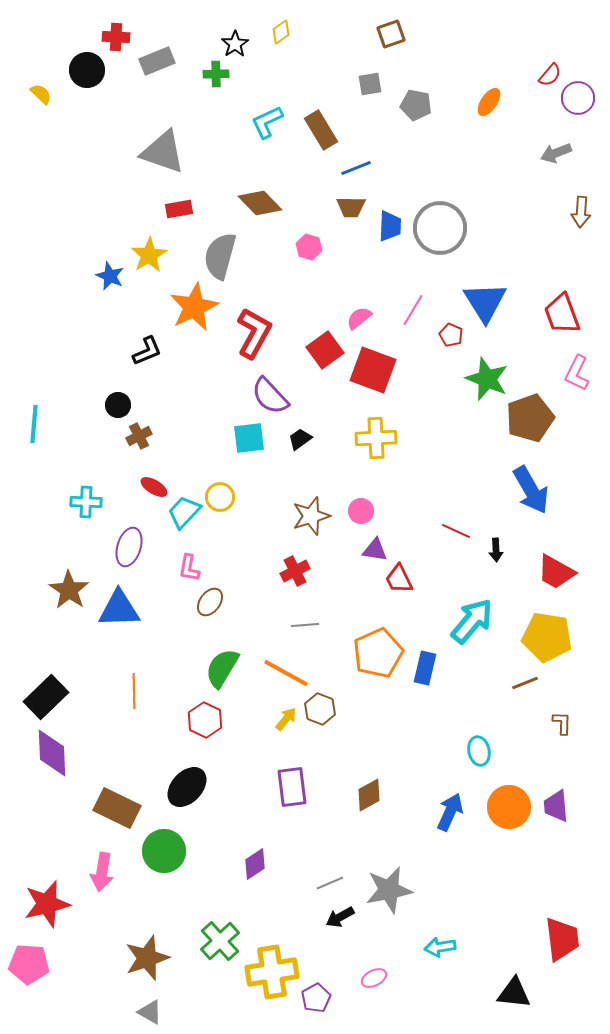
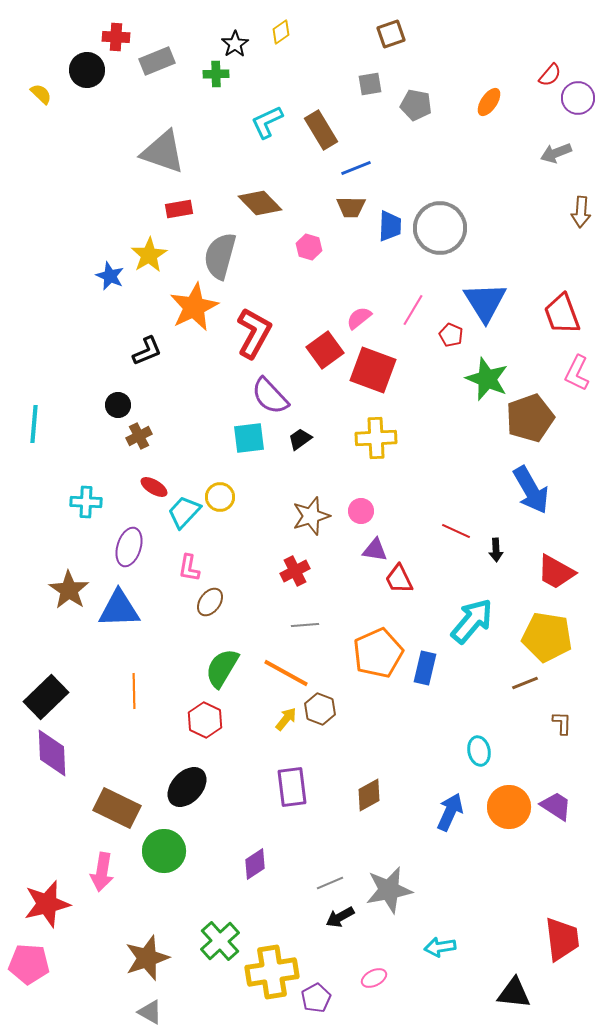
purple trapezoid at (556, 806): rotated 128 degrees clockwise
